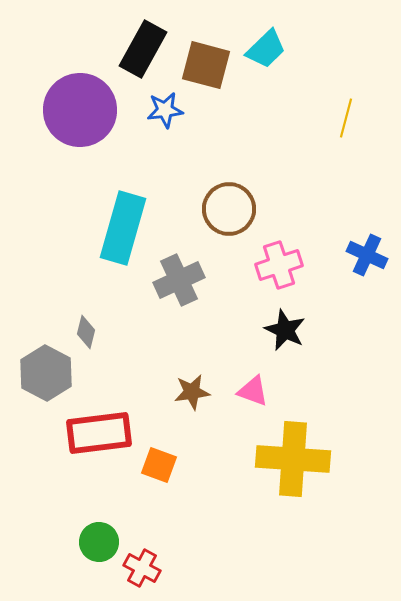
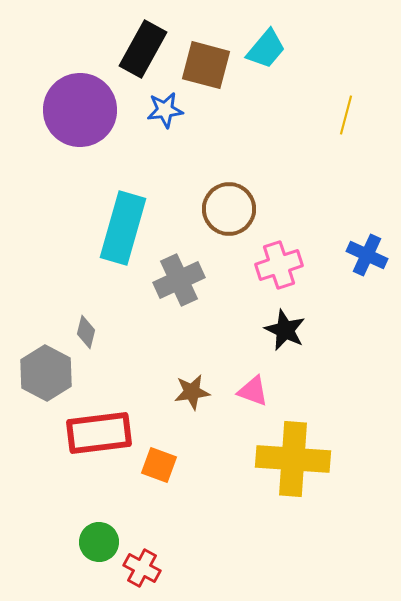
cyan trapezoid: rotated 6 degrees counterclockwise
yellow line: moved 3 px up
